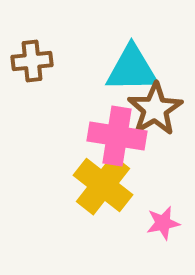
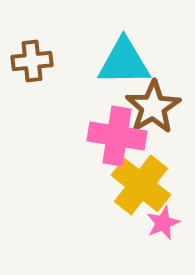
cyan triangle: moved 8 px left, 7 px up
brown star: moved 2 px left, 2 px up
yellow cross: moved 38 px right
pink star: rotated 12 degrees counterclockwise
